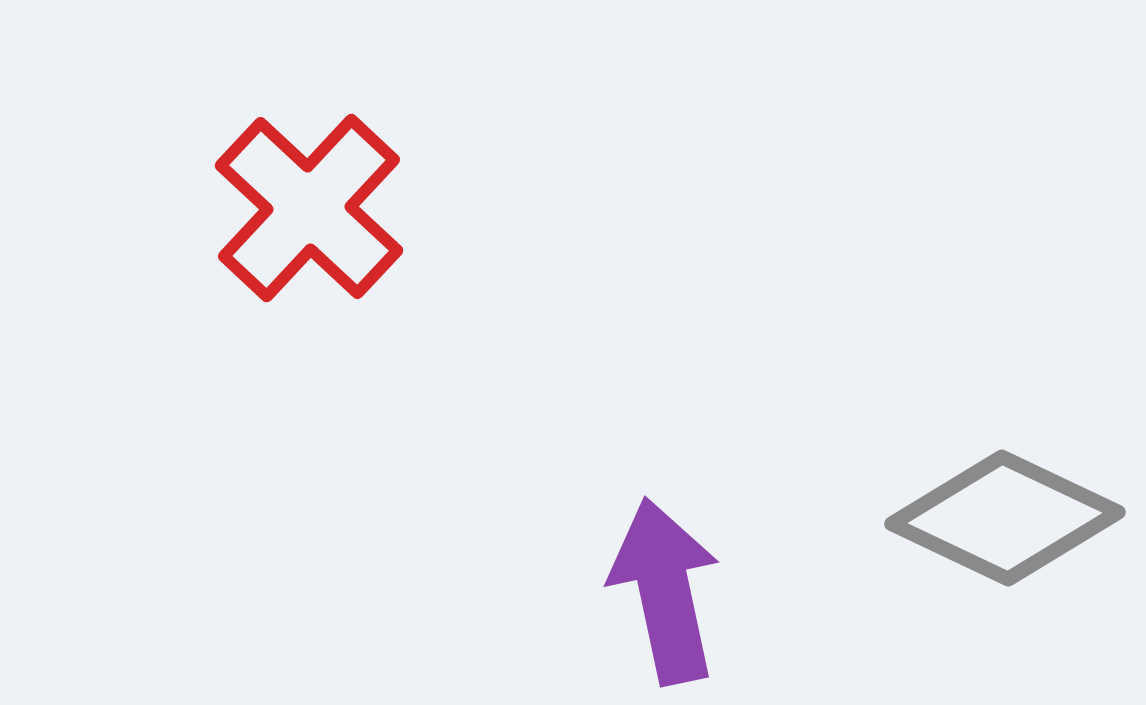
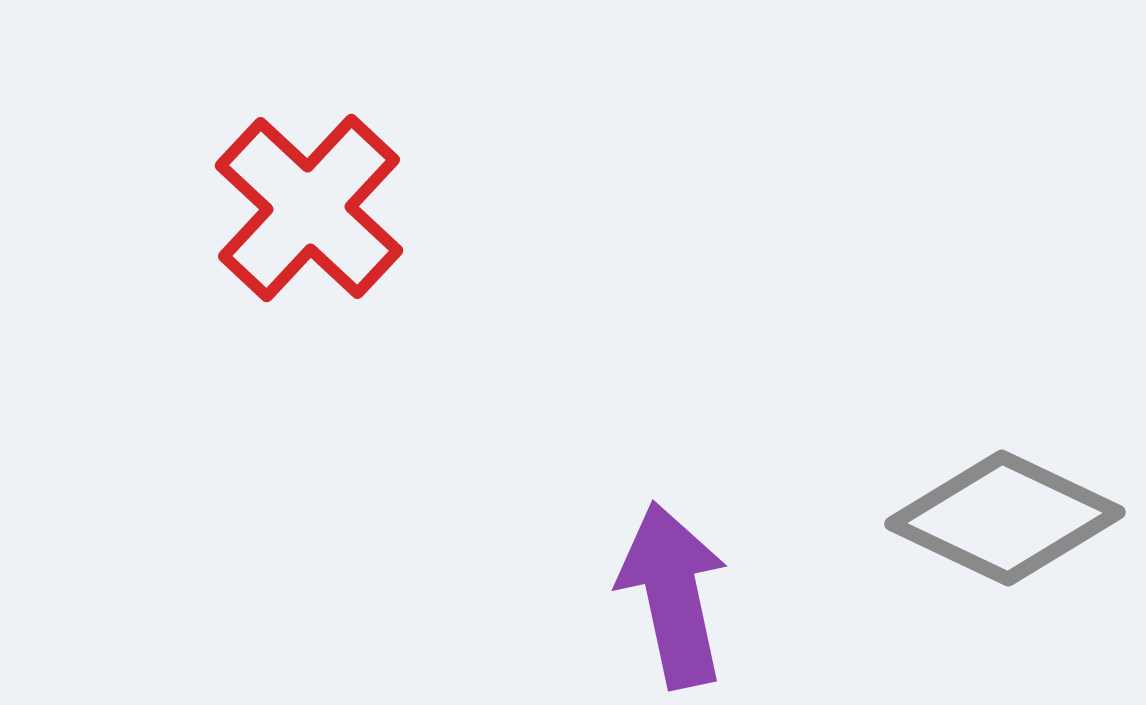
purple arrow: moved 8 px right, 4 px down
